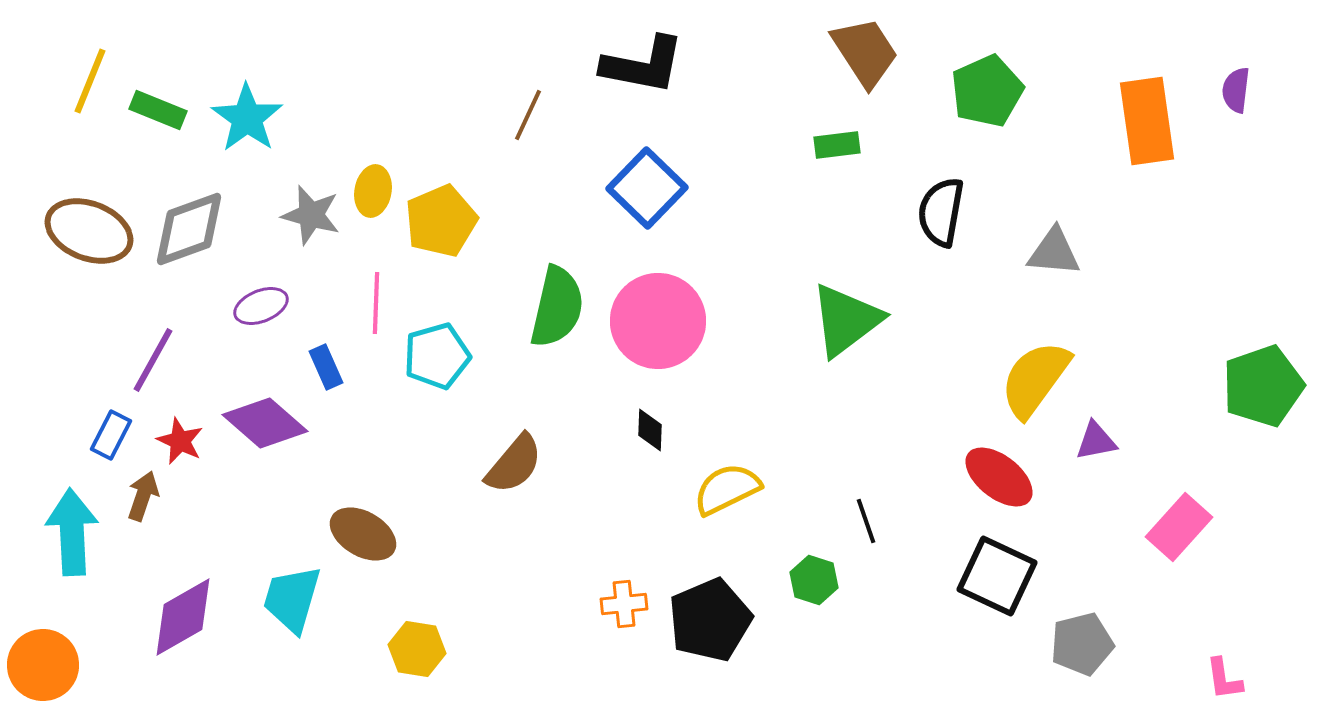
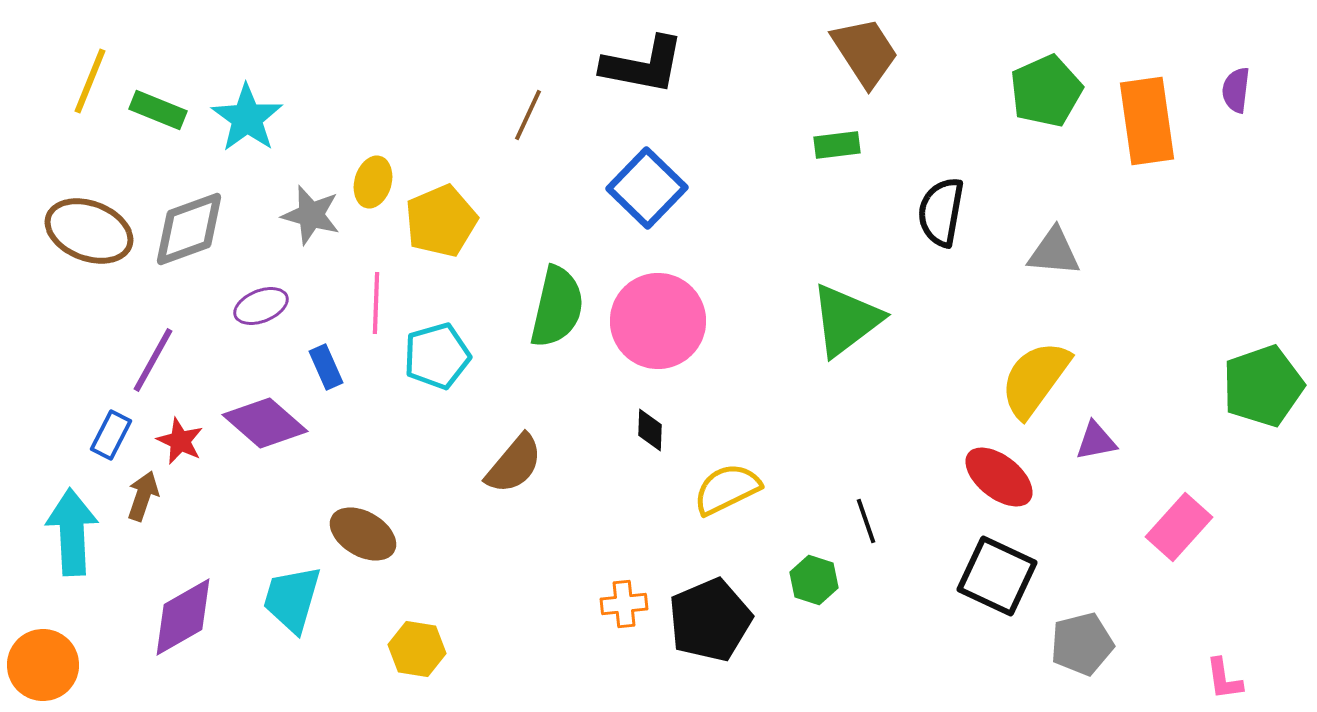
green pentagon at (987, 91): moved 59 px right
yellow ellipse at (373, 191): moved 9 px up; rotated 6 degrees clockwise
